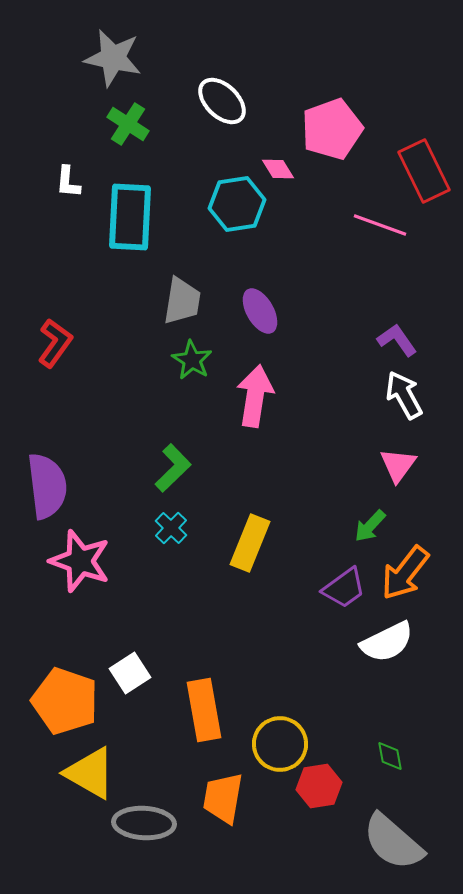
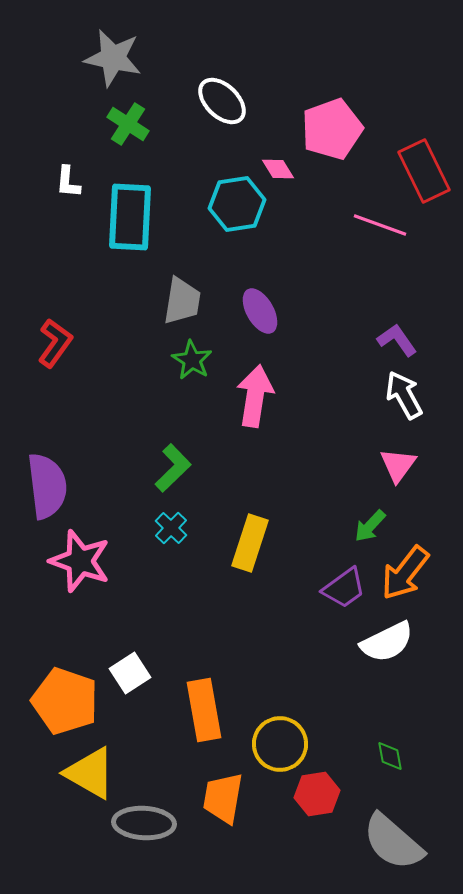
yellow rectangle: rotated 4 degrees counterclockwise
red hexagon: moved 2 px left, 8 px down
